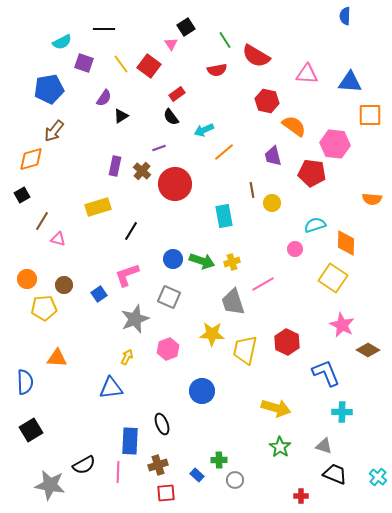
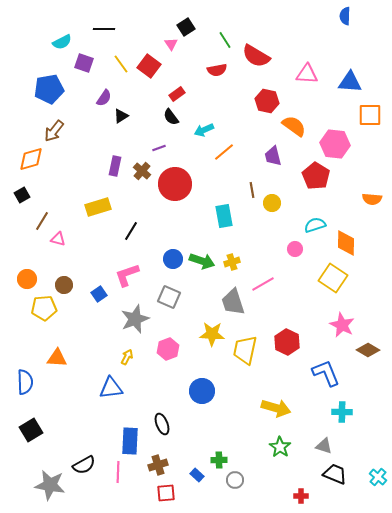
red pentagon at (312, 173): moved 4 px right, 3 px down; rotated 24 degrees clockwise
